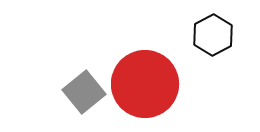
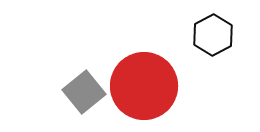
red circle: moved 1 px left, 2 px down
